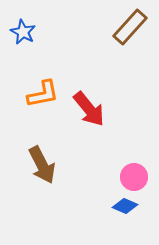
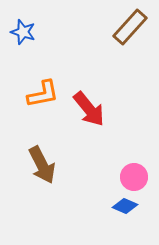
blue star: rotated 10 degrees counterclockwise
